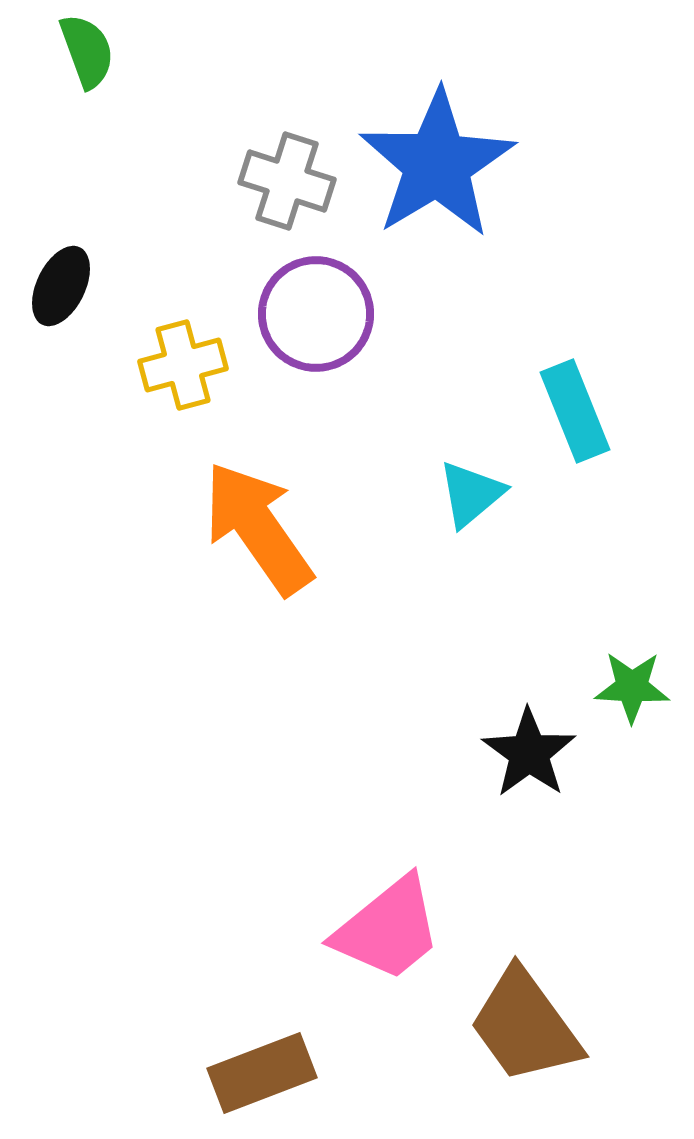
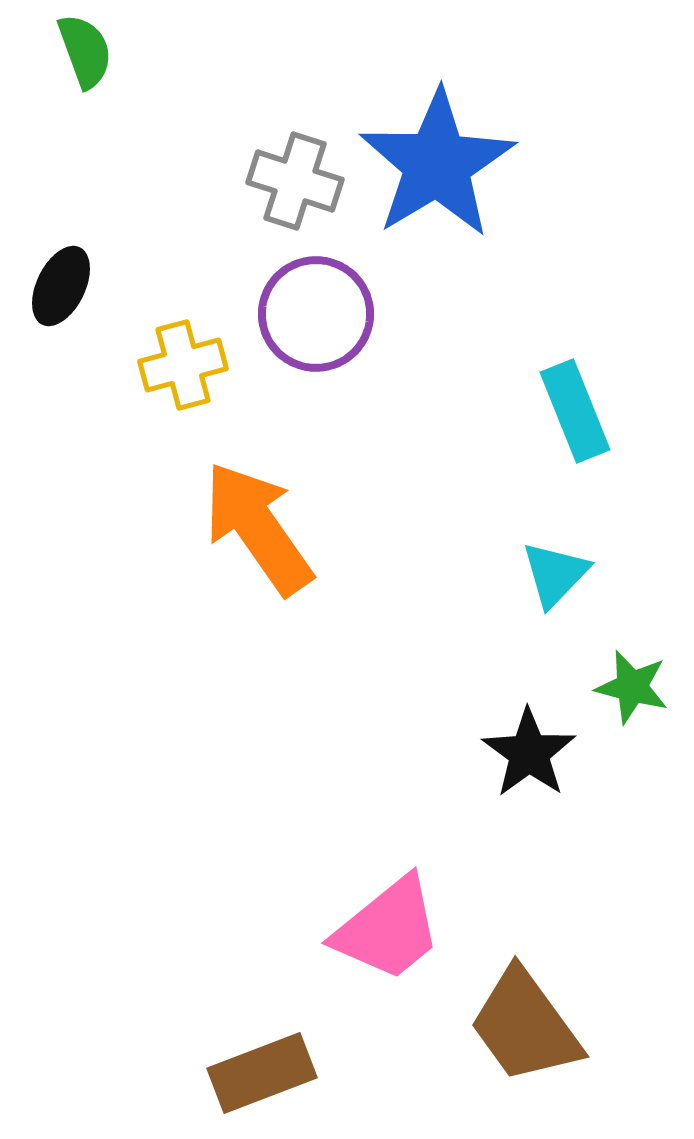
green semicircle: moved 2 px left
gray cross: moved 8 px right
cyan triangle: moved 84 px right, 80 px down; rotated 6 degrees counterclockwise
green star: rotated 12 degrees clockwise
